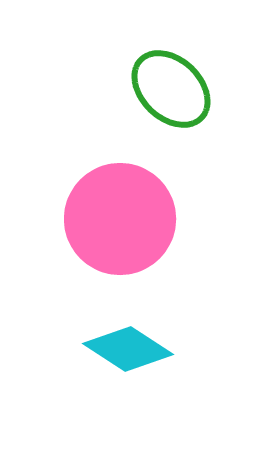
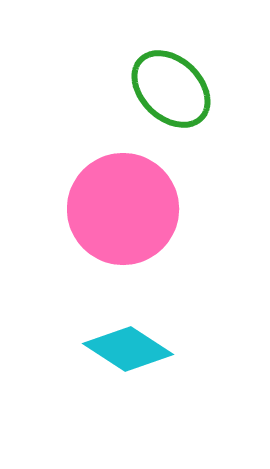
pink circle: moved 3 px right, 10 px up
